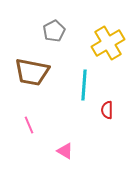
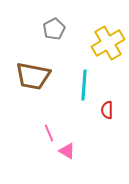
gray pentagon: moved 2 px up
brown trapezoid: moved 1 px right, 4 px down
pink line: moved 20 px right, 8 px down
pink triangle: moved 2 px right
